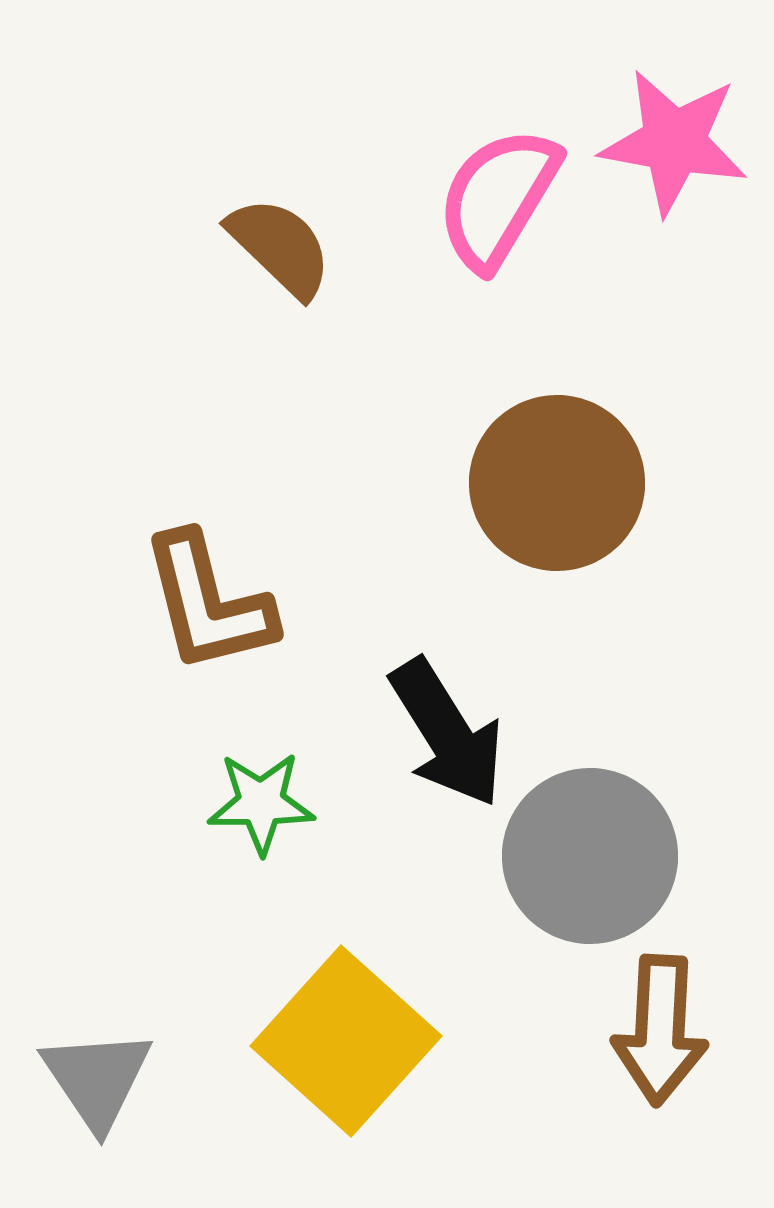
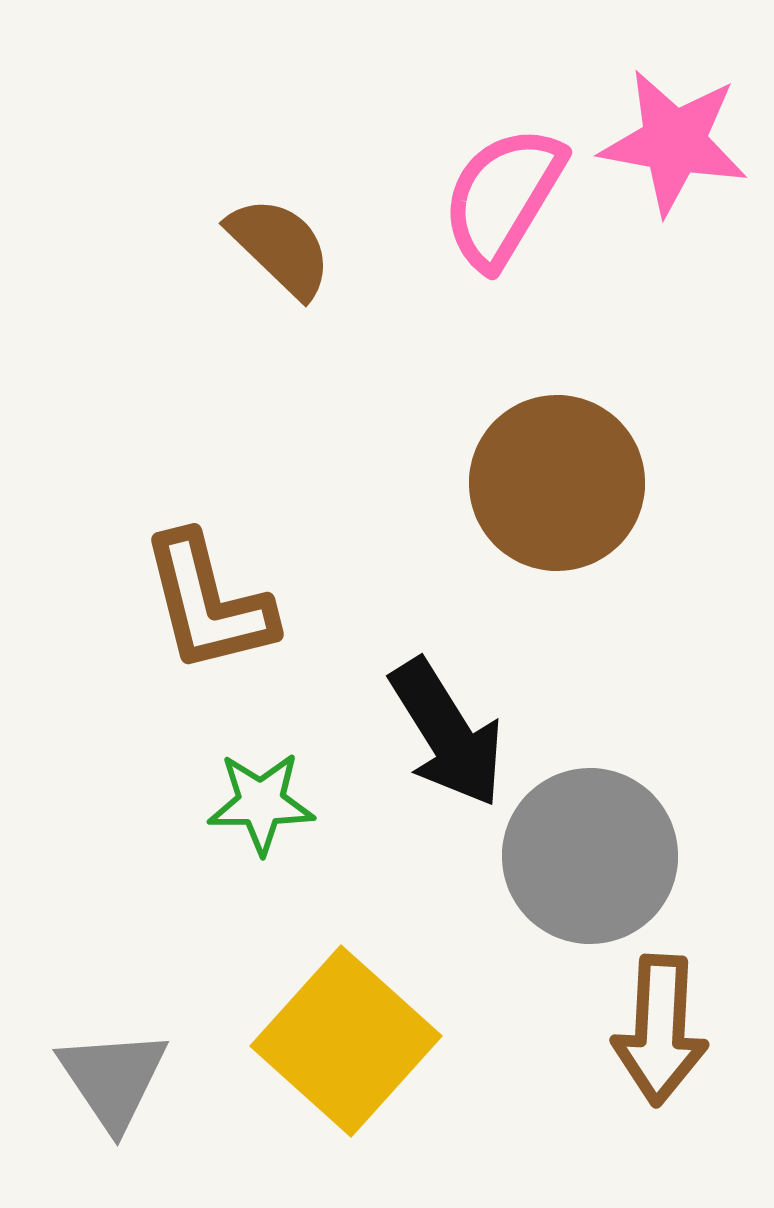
pink semicircle: moved 5 px right, 1 px up
gray triangle: moved 16 px right
